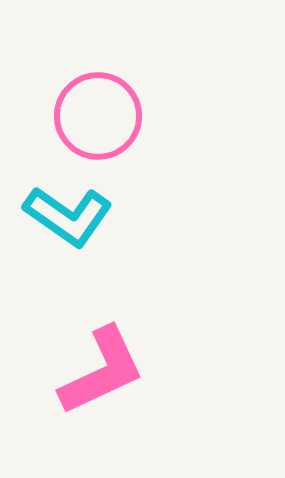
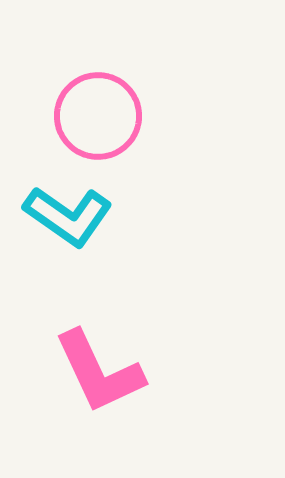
pink L-shape: moved 3 px left, 1 px down; rotated 90 degrees clockwise
